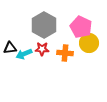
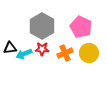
gray hexagon: moved 2 px left, 1 px down
yellow circle: moved 10 px down
orange cross: rotated 28 degrees counterclockwise
